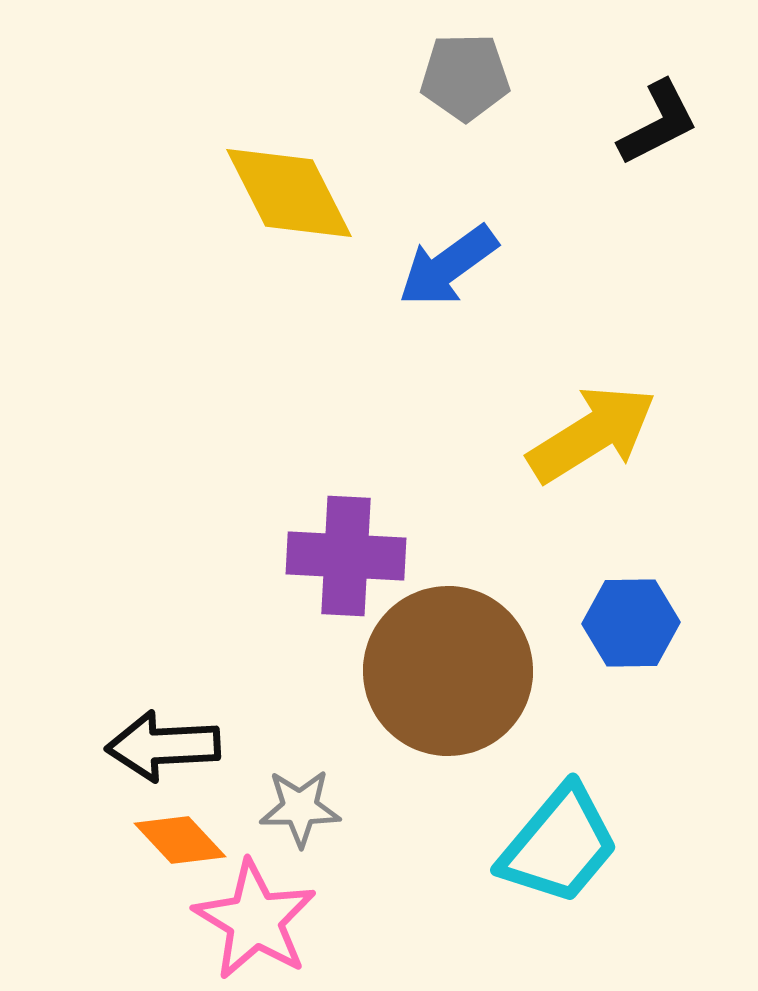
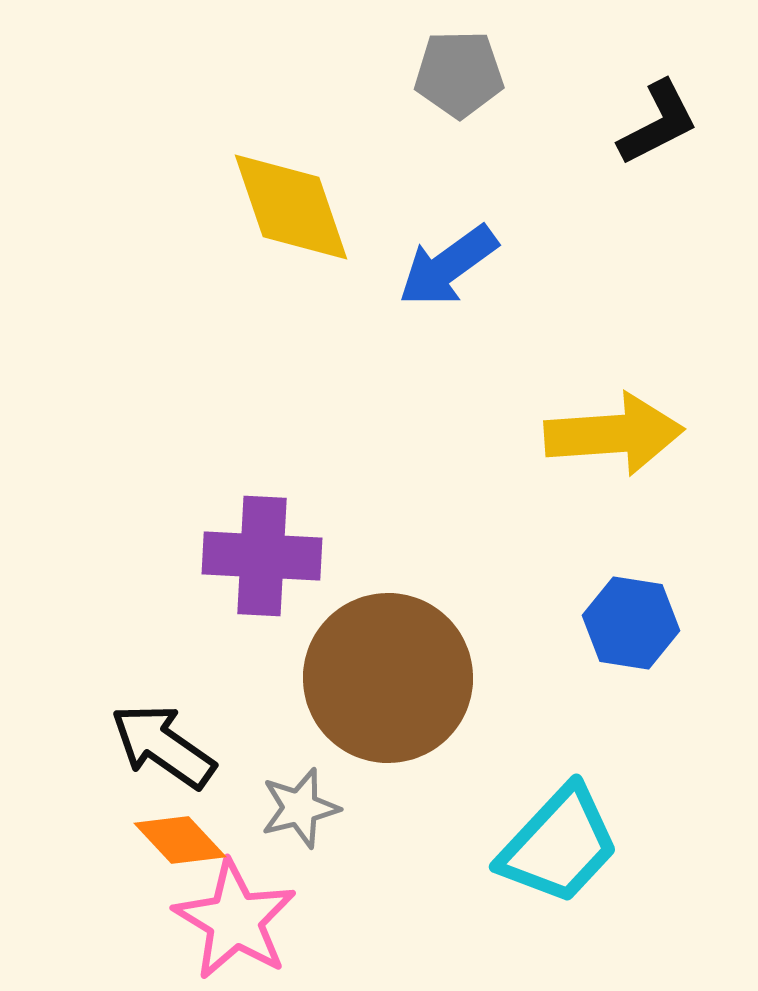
gray pentagon: moved 6 px left, 3 px up
yellow diamond: moved 2 px right, 14 px down; rotated 8 degrees clockwise
yellow arrow: moved 22 px right; rotated 28 degrees clockwise
purple cross: moved 84 px left
blue hexagon: rotated 10 degrees clockwise
brown circle: moved 60 px left, 7 px down
black arrow: rotated 38 degrees clockwise
gray star: rotated 14 degrees counterclockwise
cyan trapezoid: rotated 3 degrees clockwise
pink star: moved 20 px left
